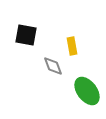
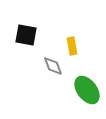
green ellipse: moved 1 px up
